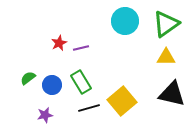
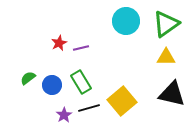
cyan circle: moved 1 px right
purple star: moved 19 px right; rotated 21 degrees counterclockwise
